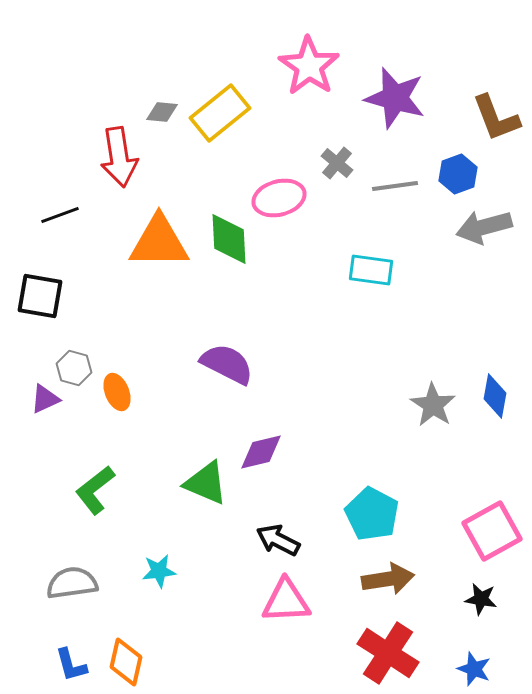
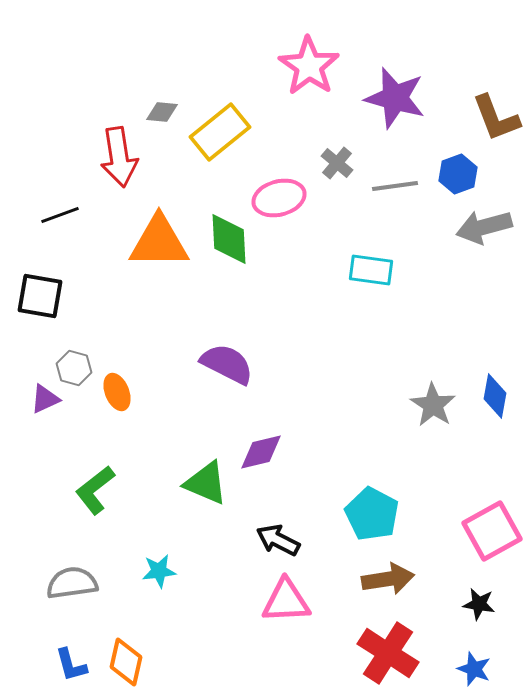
yellow rectangle: moved 19 px down
black star: moved 2 px left, 5 px down
